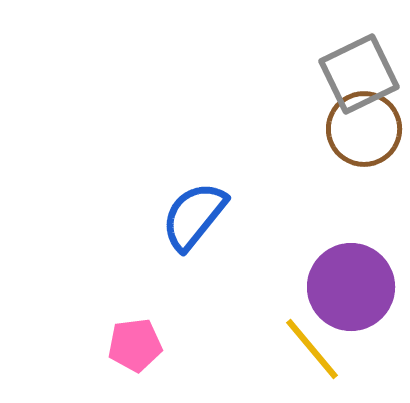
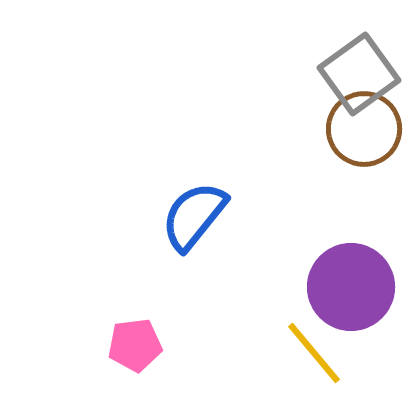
gray square: rotated 10 degrees counterclockwise
yellow line: moved 2 px right, 4 px down
